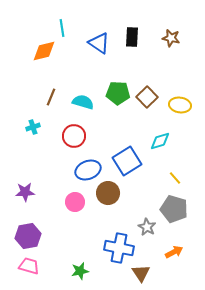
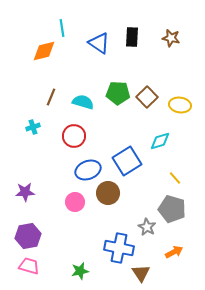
gray pentagon: moved 2 px left
